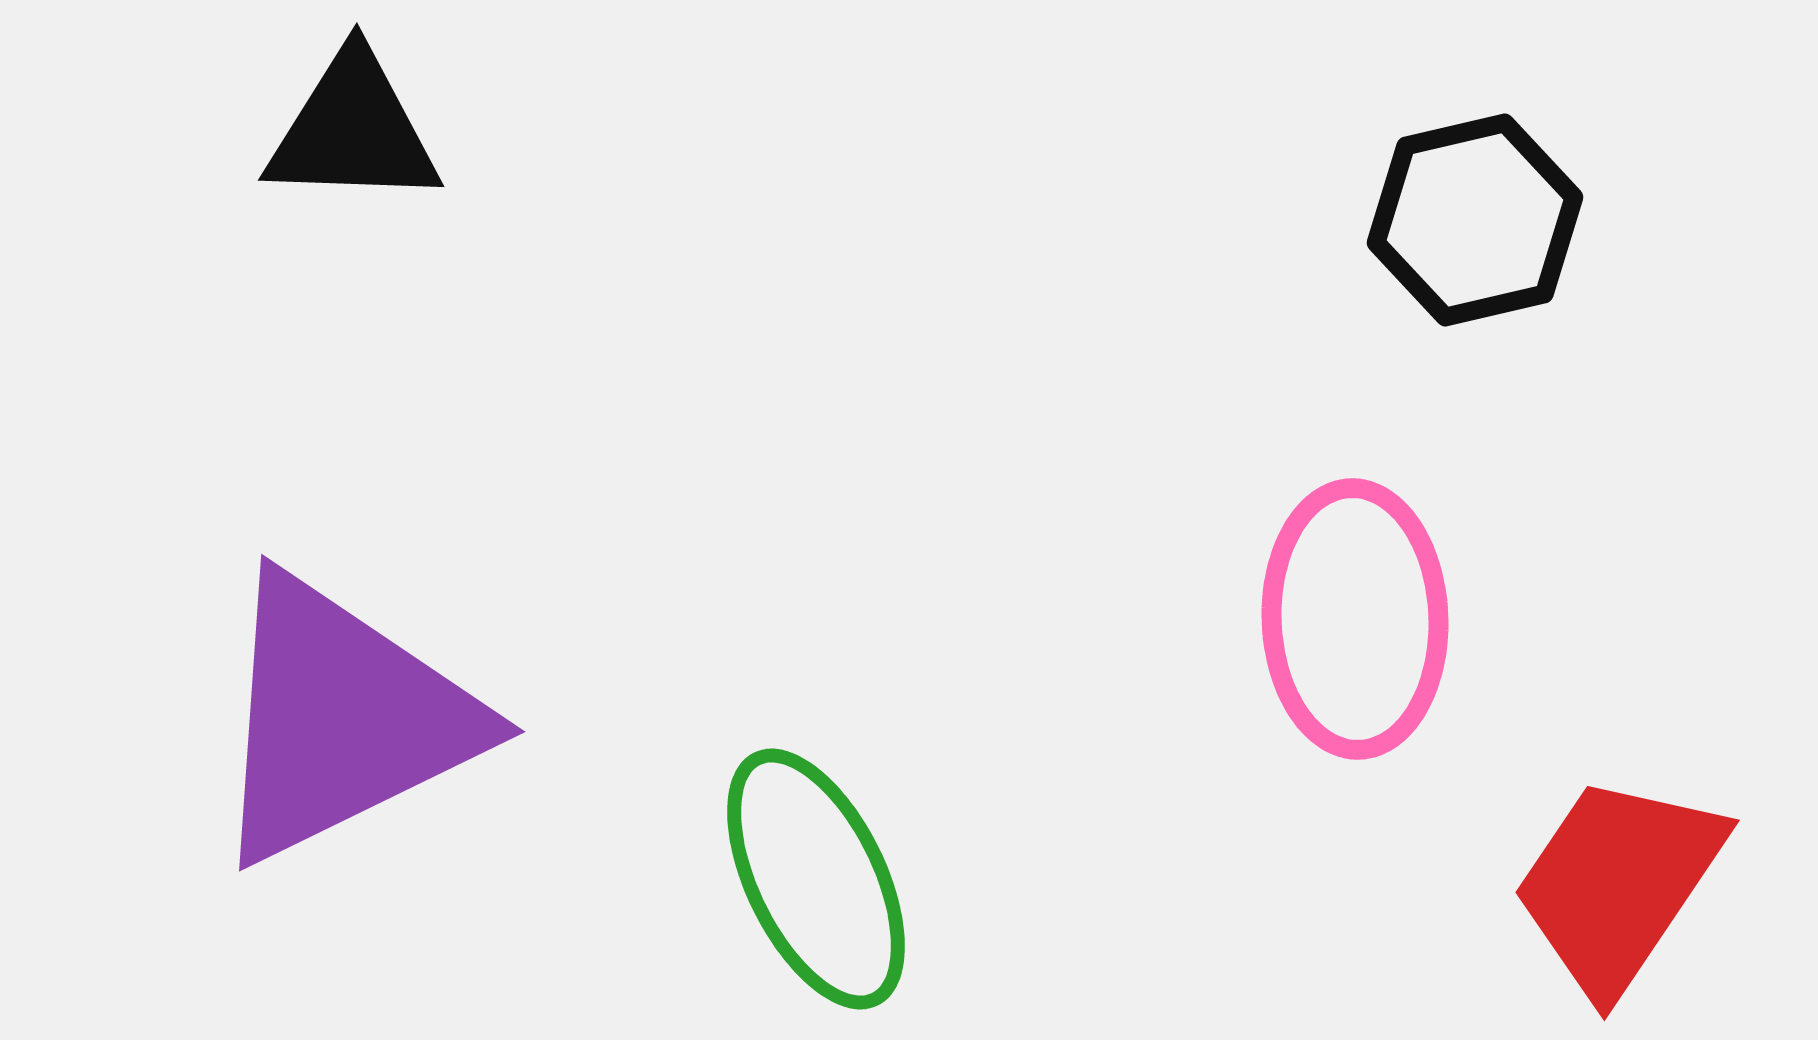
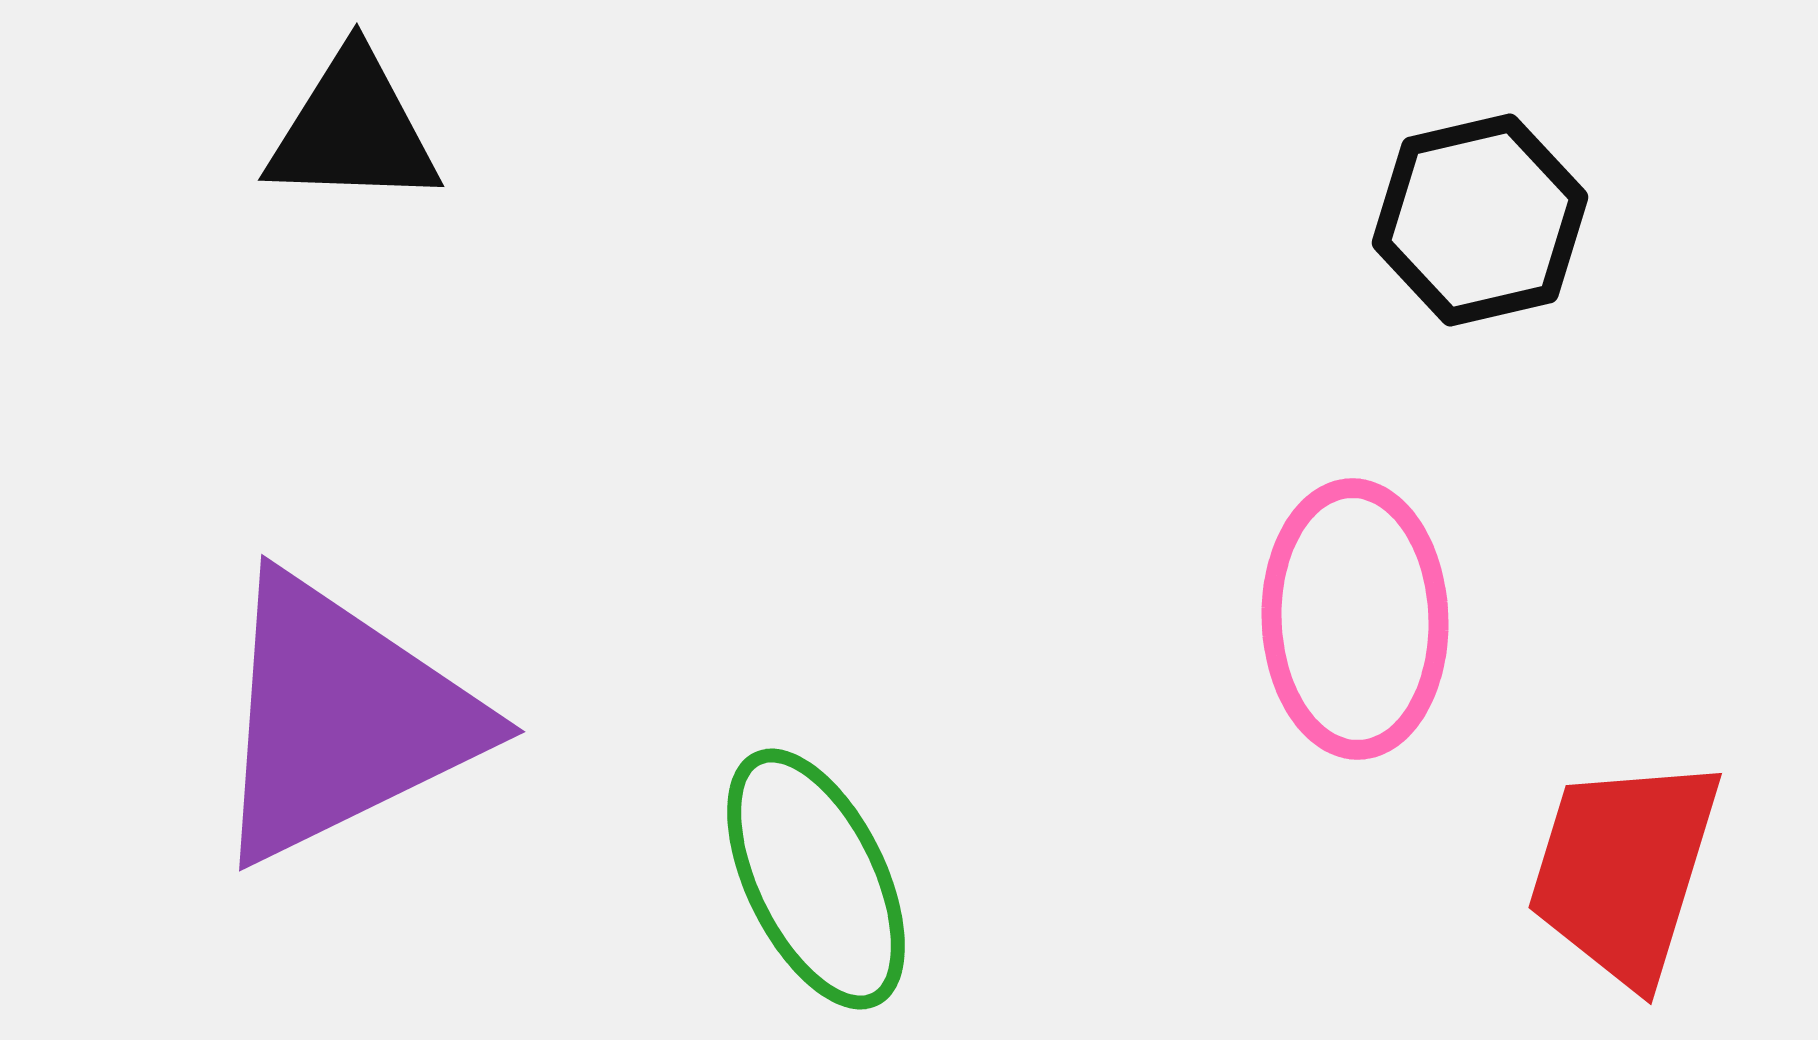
black hexagon: moved 5 px right
red trapezoid: moved 6 px right, 14 px up; rotated 17 degrees counterclockwise
